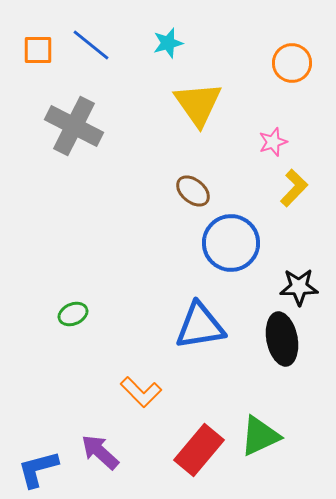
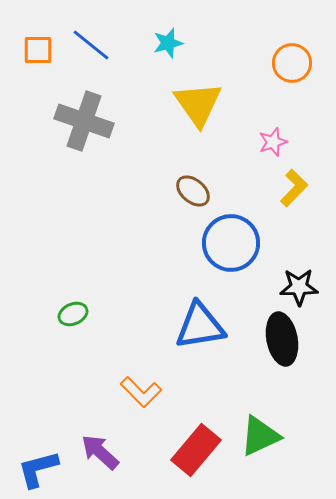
gray cross: moved 10 px right, 5 px up; rotated 8 degrees counterclockwise
red rectangle: moved 3 px left
